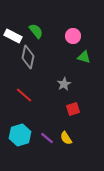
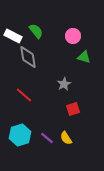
gray diamond: rotated 20 degrees counterclockwise
